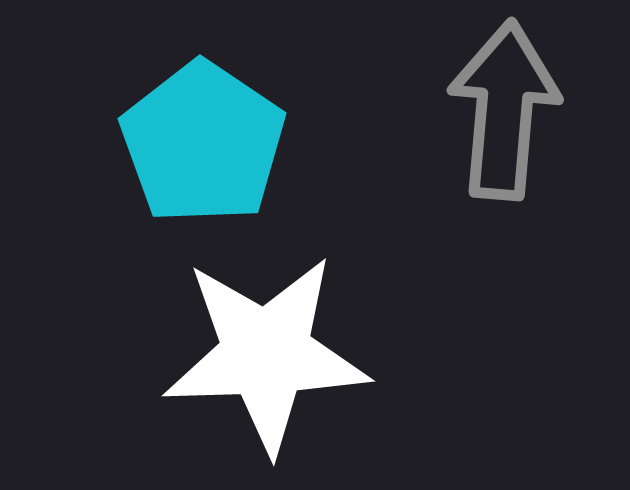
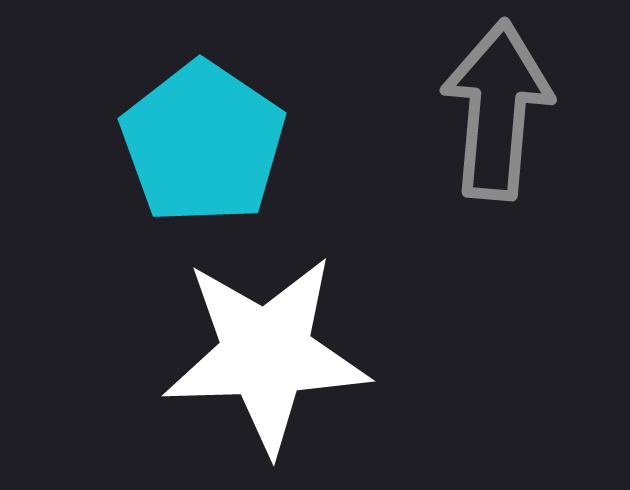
gray arrow: moved 7 px left
